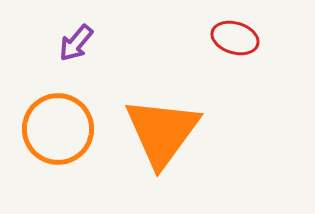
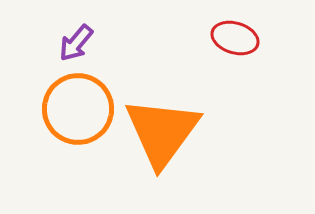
orange circle: moved 20 px right, 20 px up
